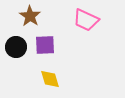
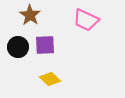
brown star: moved 1 px up
black circle: moved 2 px right
yellow diamond: rotated 30 degrees counterclockwise
